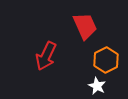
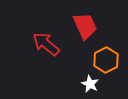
red arrow: moved 12 px up; rotated 104 degrees clockwise
white star: moved 7 px left, 2 px up
